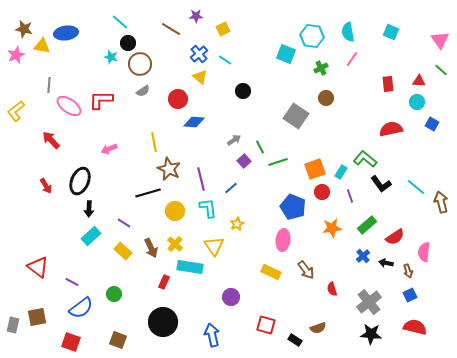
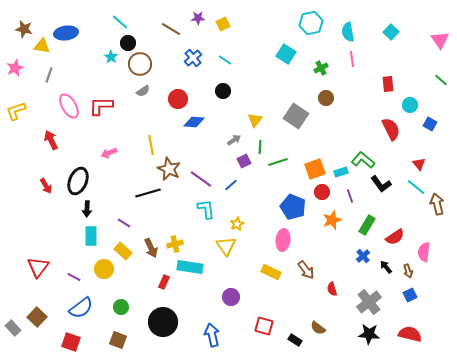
purple star at (196, 16): moved 2 px right, 2 px down
yellow square at (223, 29): moved 5 px up
cyan square at (391, 32): rotated 21 degrees clockwise
cyan hexagon at (312, 36): moved 1 px left, 13 px up; rotated 20 degrees counterclockwise
blue cross at (199, 54): moved 6 px left, 4 px down
cyan square at (286, 54): rotated 12 degrees clockwise
pink star at (16, 55): moved 1 px left, 13 px down
cyan star at (111, 57): rotated 16 degrees clockwise
pink line at (352, 59): rotated 42 degrees counterclockwise
green line at (441, 70): moved 10 px down
yellow triangle at (200, 77): moved 55 px right, 43 px down; rotated 28 degrees clockwise
red triangle at (419, 81): moved 83 px down; rotated 48 degrees clockwise
gray line at (49, 85): moved 10 px up; rotated 14 degrees clockwise
black circle at (243, 91): moved 20 px left
red L-shape at (101, 100): moved 6 px down
cyan circle at (417, 102): moved 7 px left, 3 px down
pink ellipse at (69, 106): rotated 25 degrees clockwise
yellow L-shape at (16, 111): rotated 20 degrees clockwise
blue square at (432, 124): moved 2 px left
red semicircle at (391, 129): rotated 75 degrees clockwise
red arrow at (51, 140): rotated 18 degrees clockwise
yellow line at (154, 142): moved 3 px left, 3 px down
green line at (260, 147): rotated 32 degrees clockwise
pink arrow at (109, 149): moved 4 px down
green L-shape at (365, 159): moved 2 px left, 1 px down
purple square at (244, 161): rotated 16 degrees clockwise
cyan rectangle at (341, 172): rotated 40 degrees clockwise
purple line at (201, 179): rotated 40 degrees counterclockwise
black ellipse at (80, 181): moved 2 px left
blue line at (231, 188): moved 3 px up
brown arrow at (441, 202): moved 4 px left, 2 px down
cyan L-shape at (208, 208): moved 2 px left, 1 px down
black arrow at (89, 209): moved 2 px left
yellow circle at (175, 211): moved 71 px left, 58 px down
green rectangle at (367, 225): rotated 18 degrees counterclockwise
orange star at (332, 228): moved 8 px up; rotated 12 degrees counterclockwise
cyan rectangle at (91, 236): rotated 48 degrees counterclockwise
yellow cross at (175, 244): rotated 35 degrees clockwise
yellow triangle at (214, 246): moved 12 px right
black arrow at (386, 263): moved 4 px down; rotated 40 degrees clockwise
red triangle at (38, 267): rotated 30 degrees clockwise
purple line at (72, 282): moved 2 px right, 5 px up
green circle at (114, 294): moved 7 px right, 13 px down
brown square at (37, 317): rotated 36 degrees counterclockwise
gray rectangle at (13, 325): moved 3 px down; rotated 56 degrees counterclockwise
red square at (266, 325): moved 2 px left, 1 px down
red semicircle at (415, 327): moved 5 px left, 7 px down
brown semicircle at (318, 328): rotated 56 degrees clockwise
black star at (371, 334): moved 2 px left
